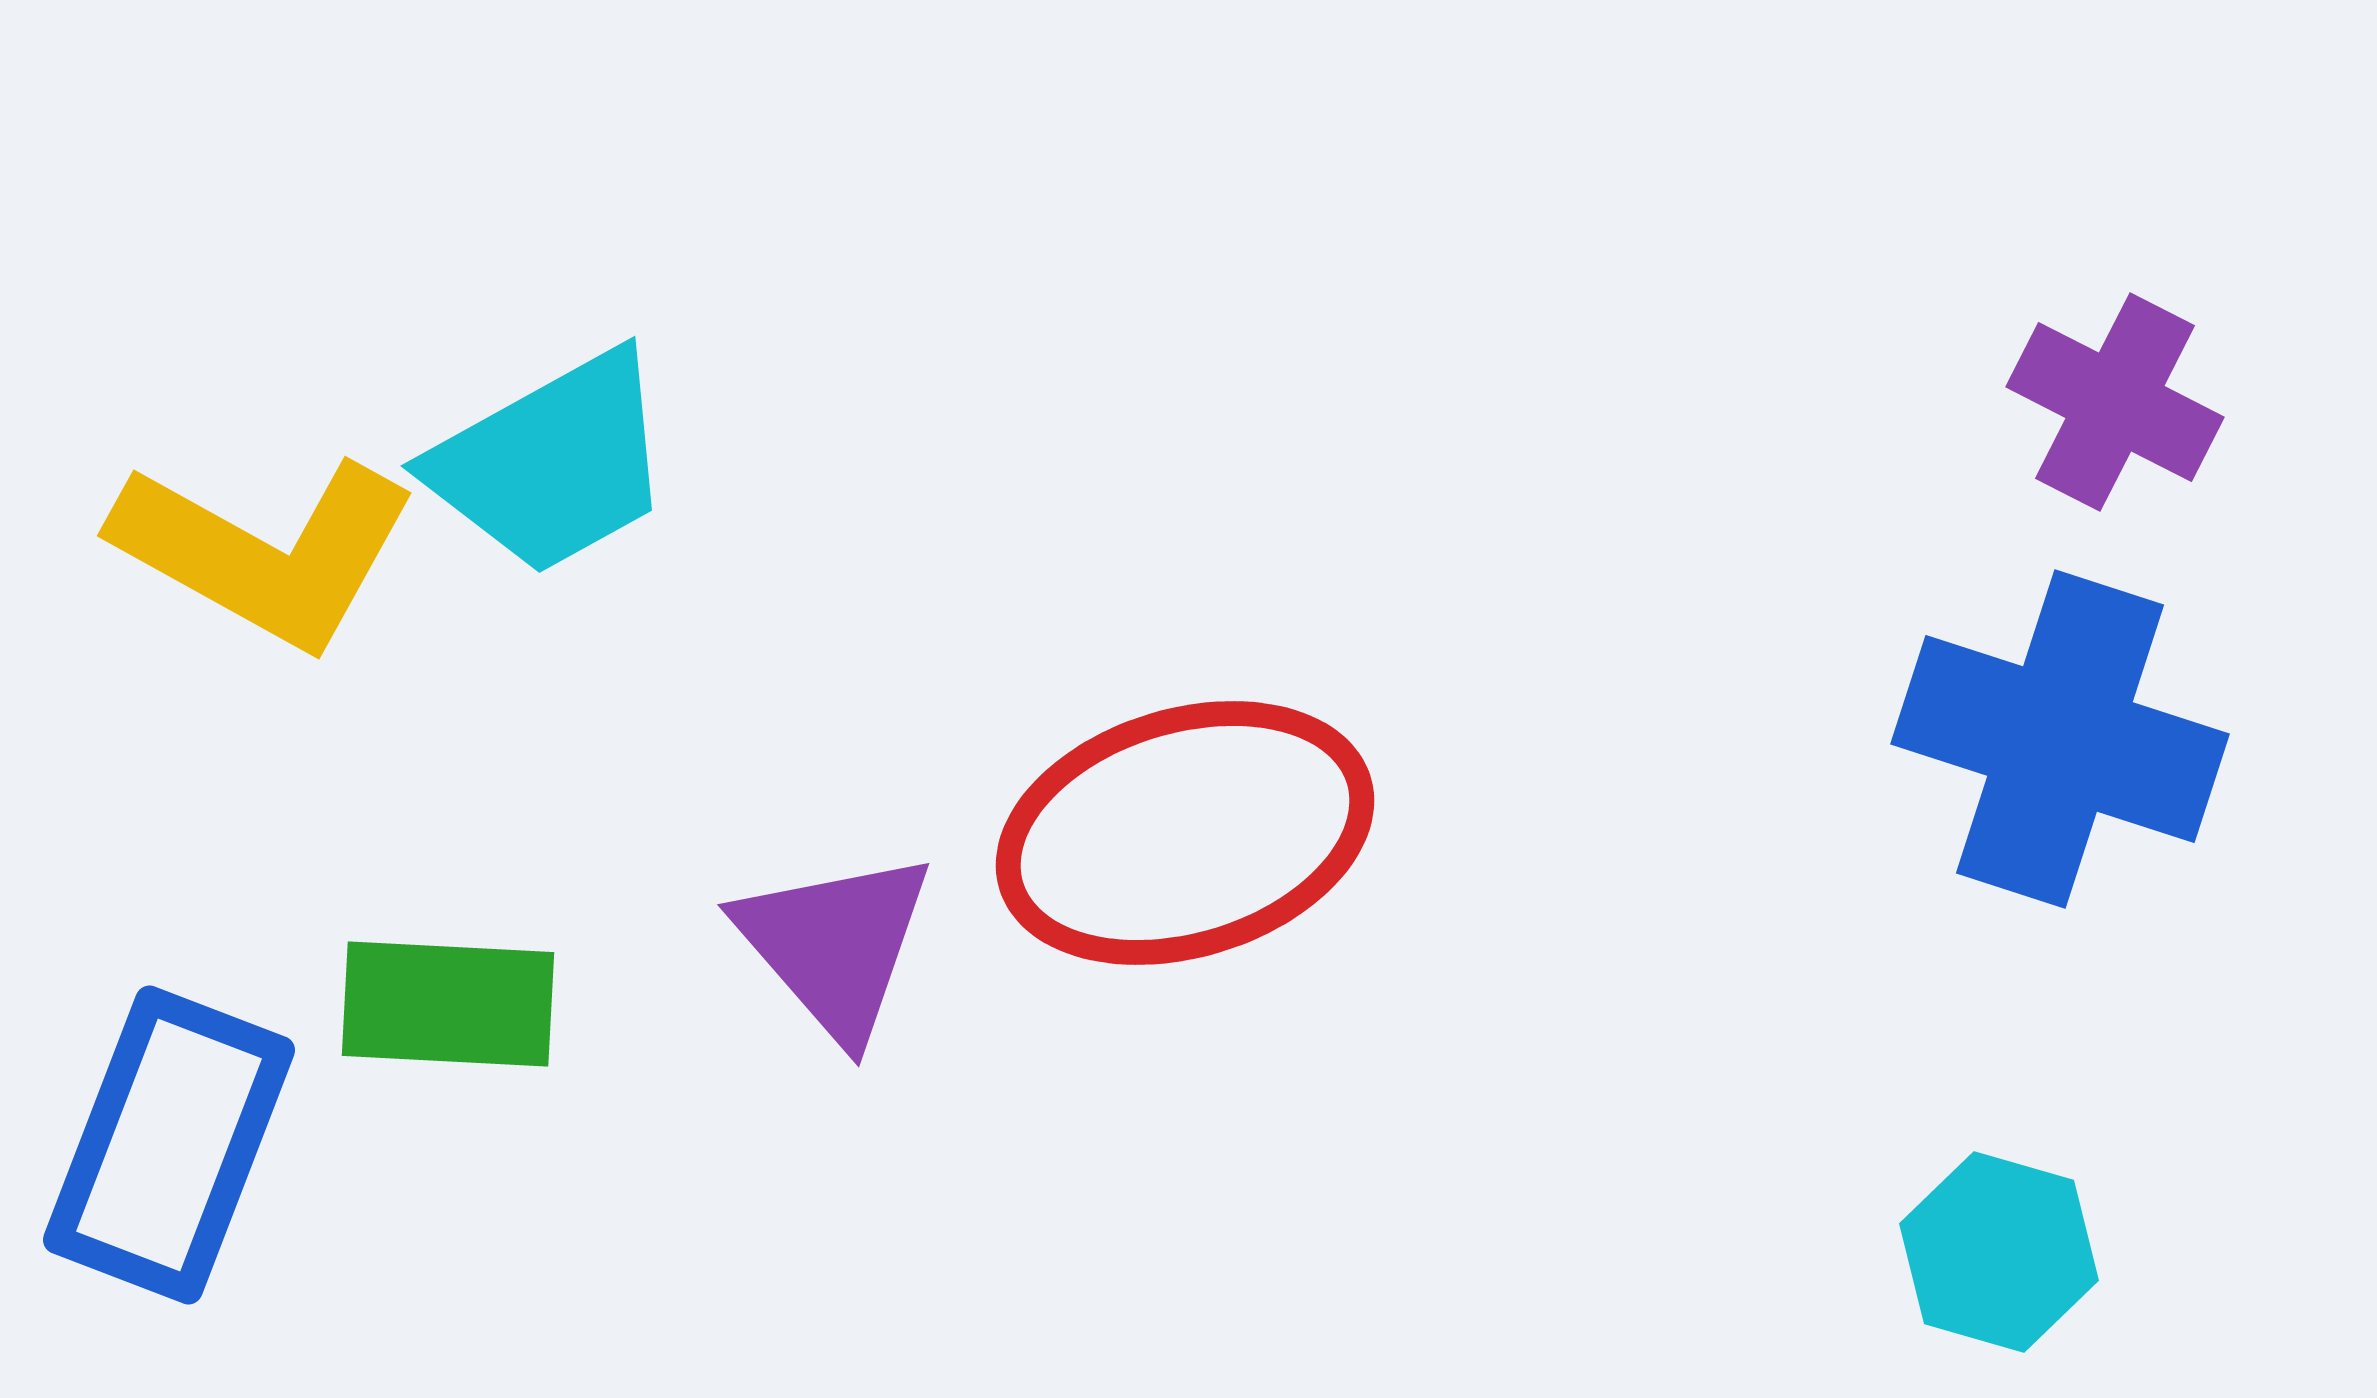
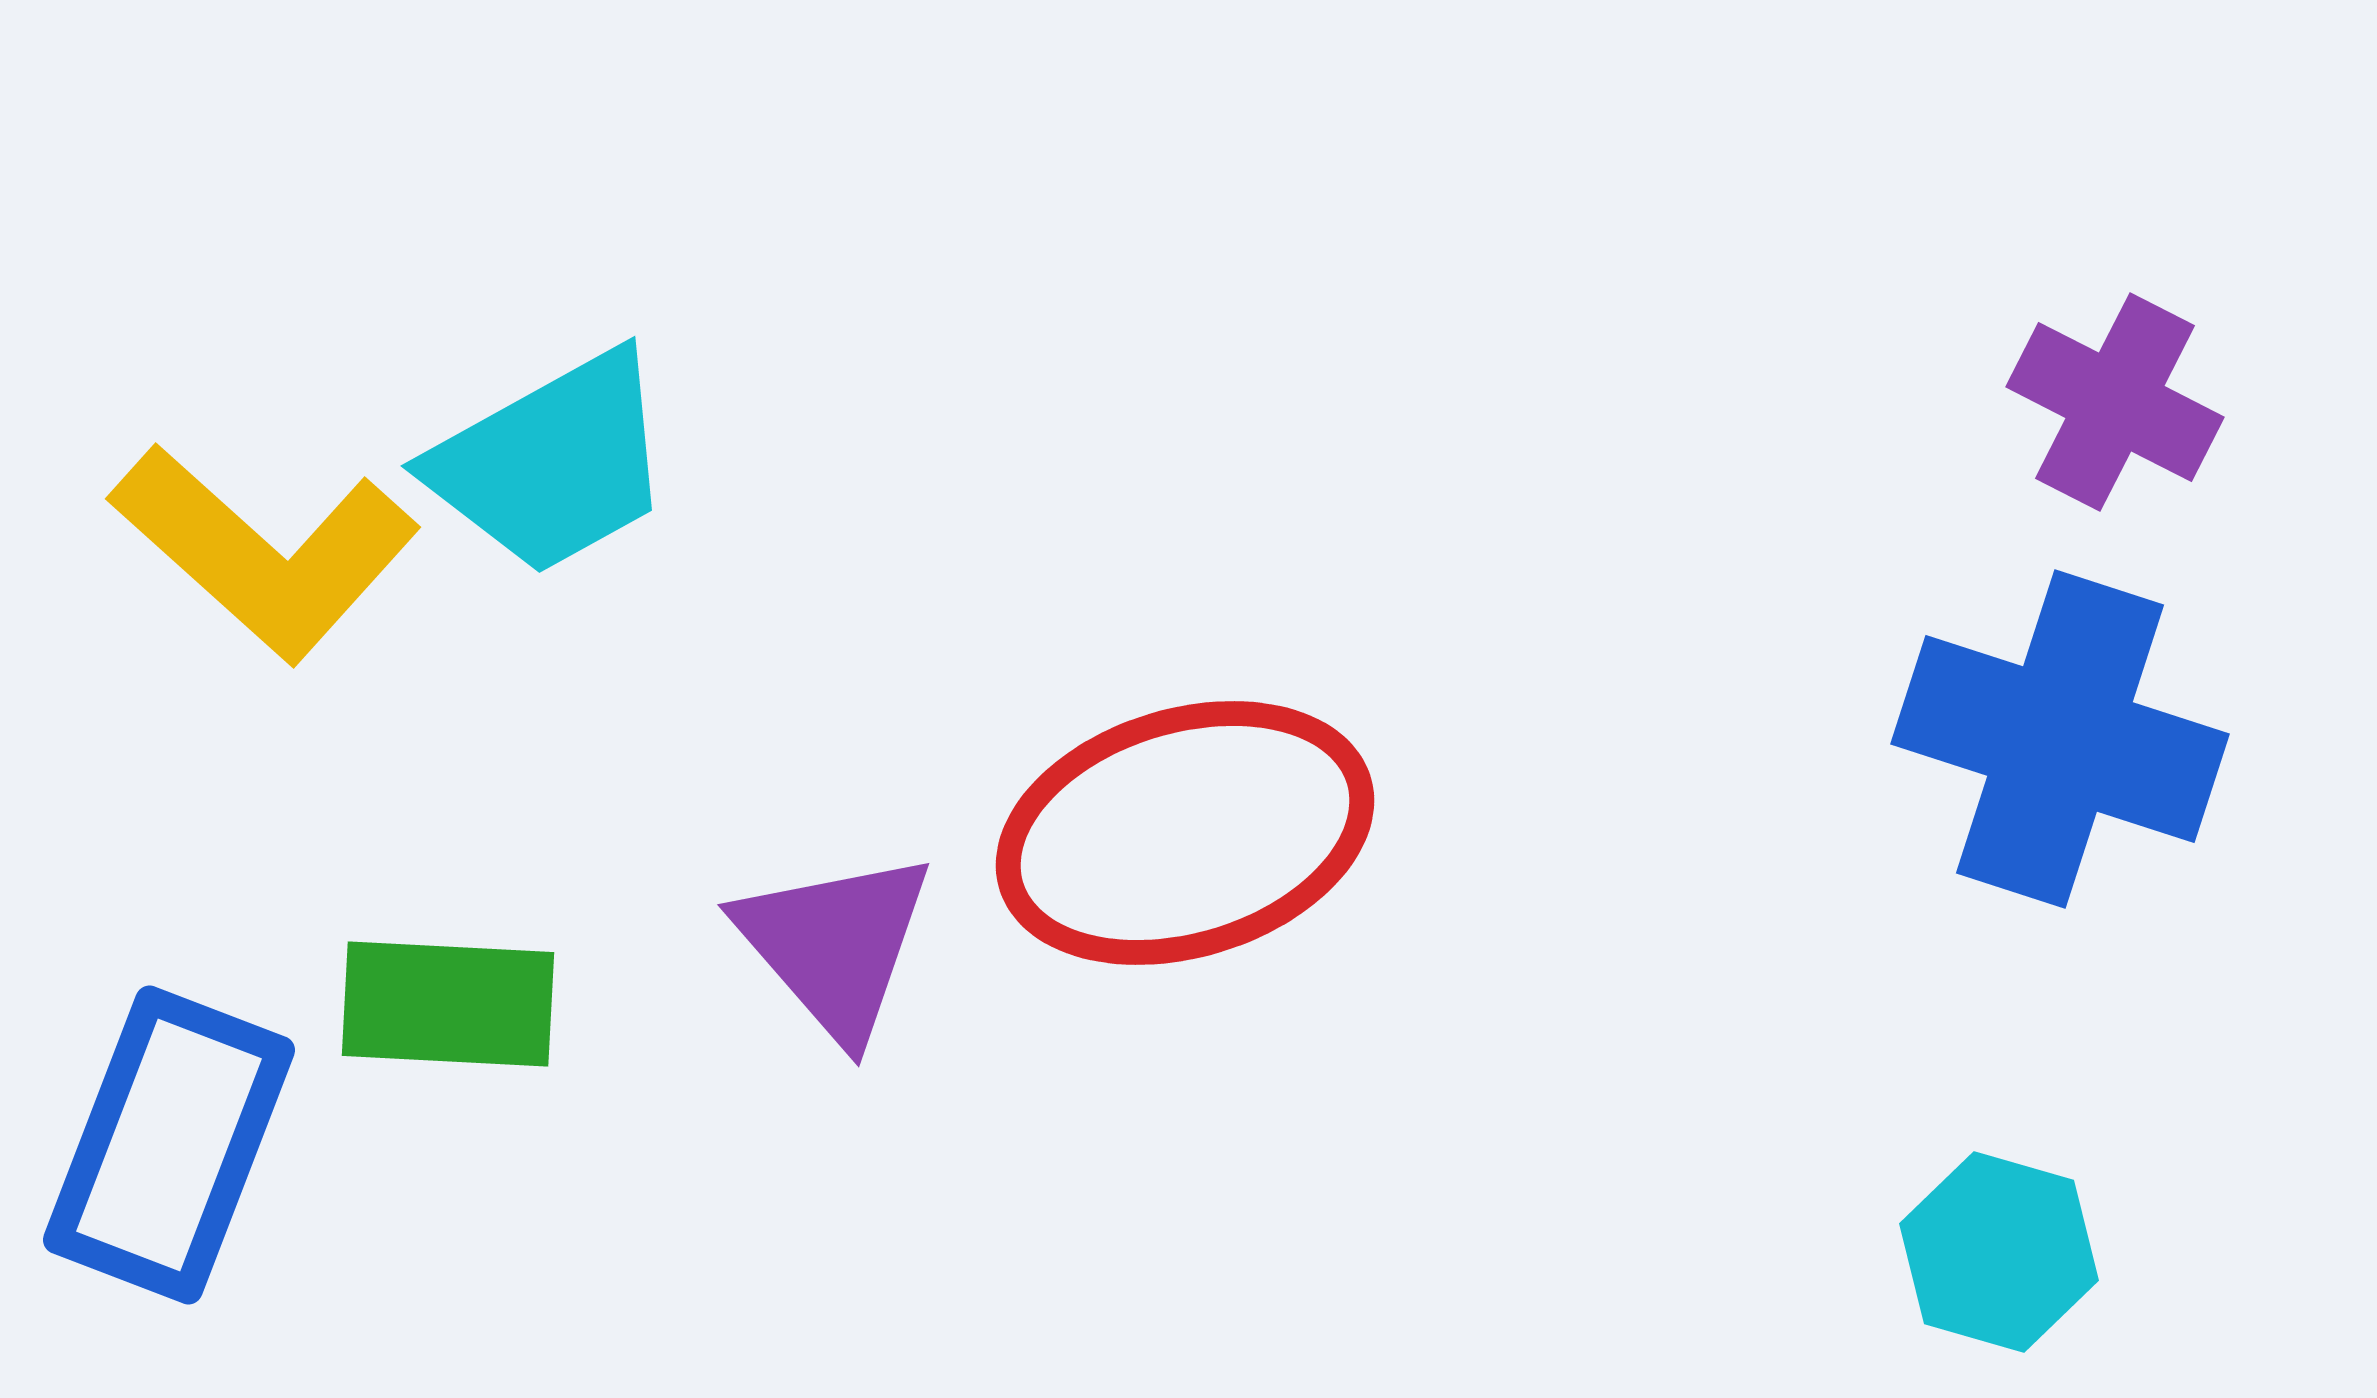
yellow L-shape: rotated 13 degrees clockwise
